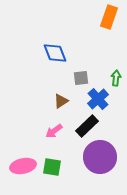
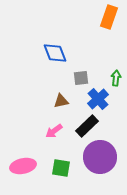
brown triangle: rotated 21 degrees clockwise
green square: moved 9 px right, 1 px down
